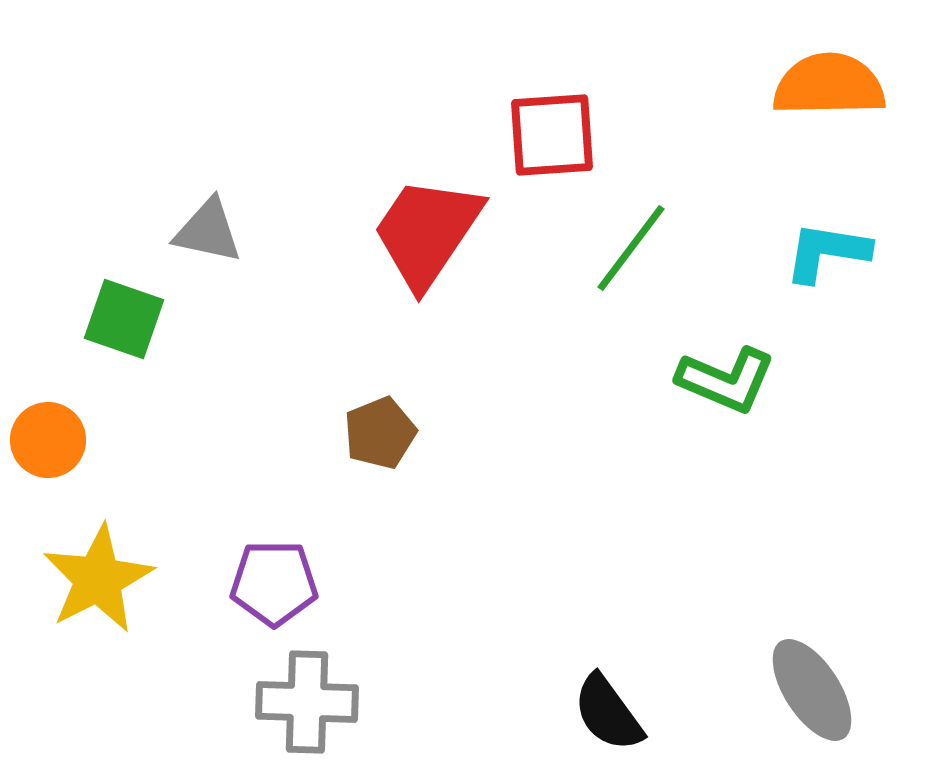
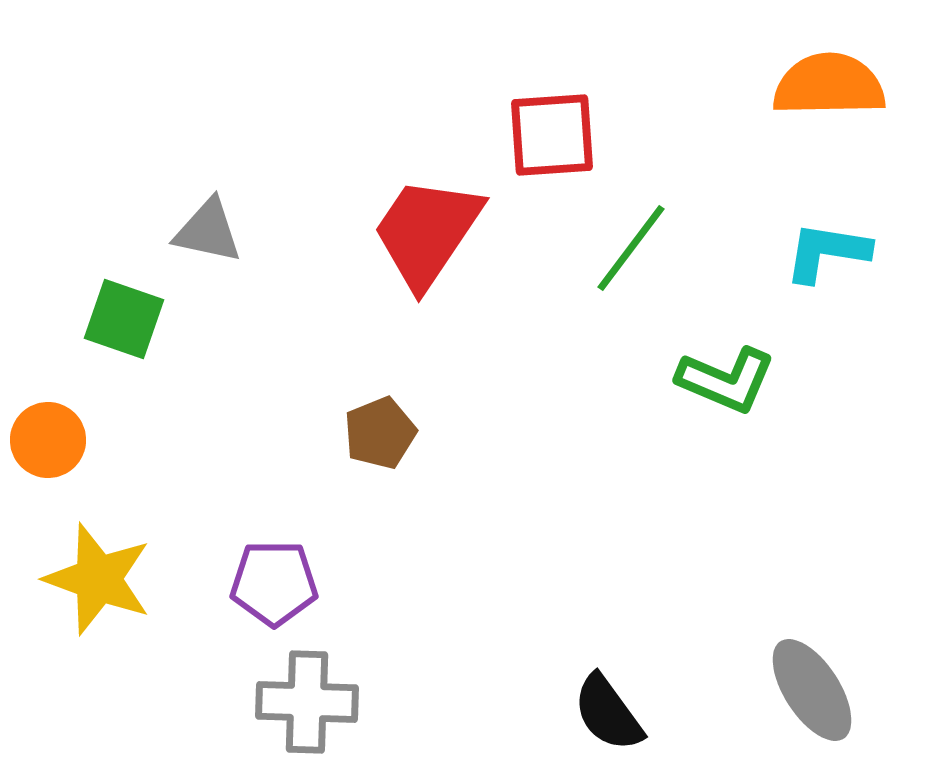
yellow star: rotated 25 degrees counterclockwise
